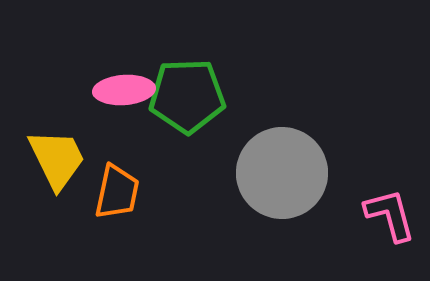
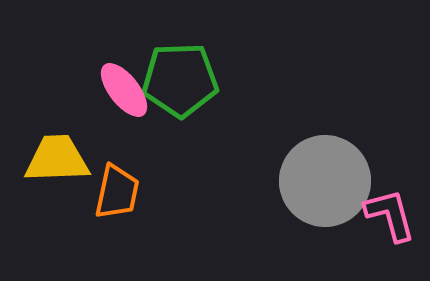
pink ellipse: rotated 56 degrees clockwise
green pentagon: moved 7 px left, 16 px up
yellow trapezoid: rotated 66 degrees counterclockwise
gray circle: moved 43 px right, 8 px down
